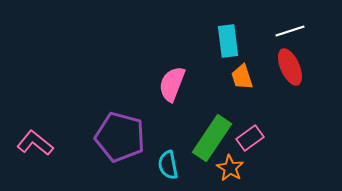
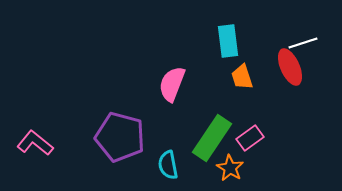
white line: moved 13 px right, 12 px down
